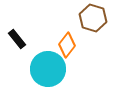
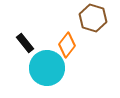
black rectangle: moved 8 px right, 4 px down
cyan circle: moved 1 px left, 1 px up
